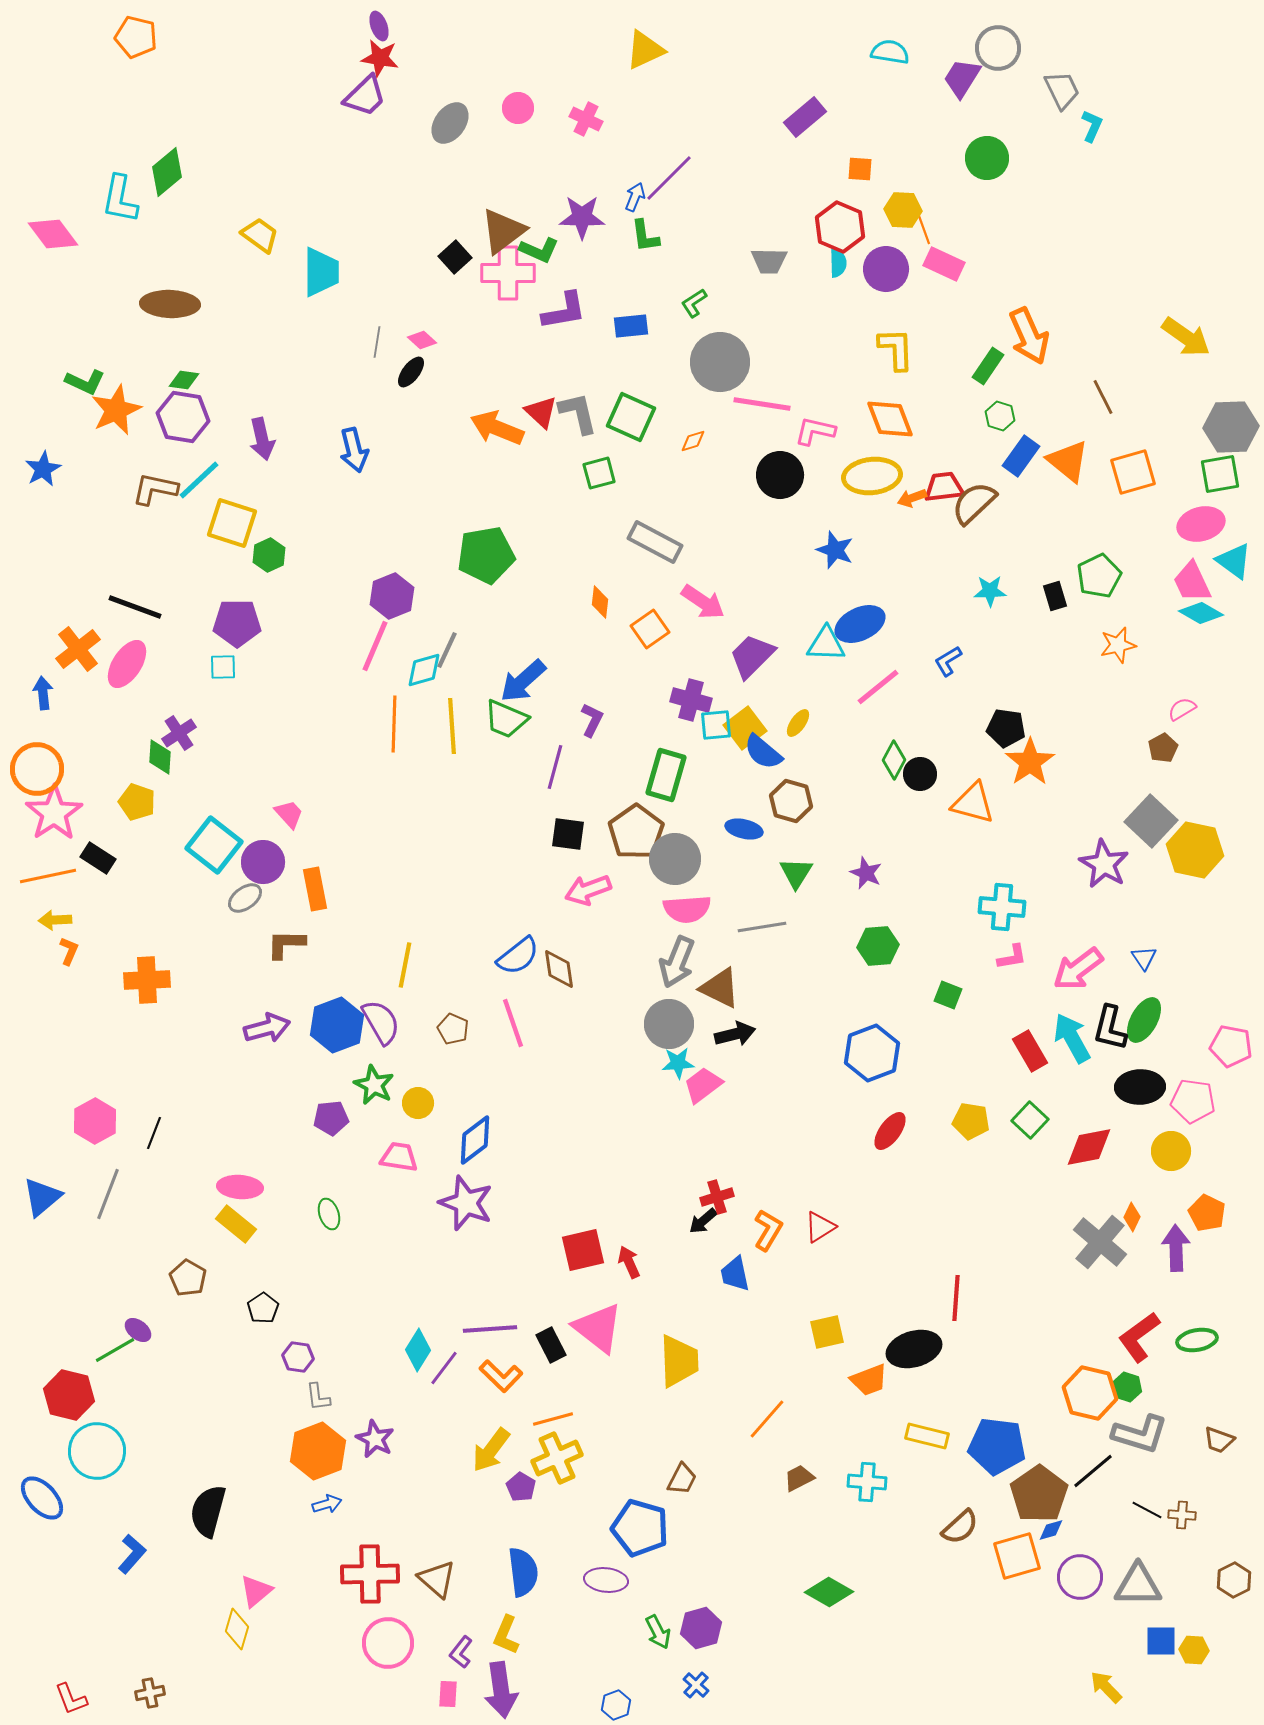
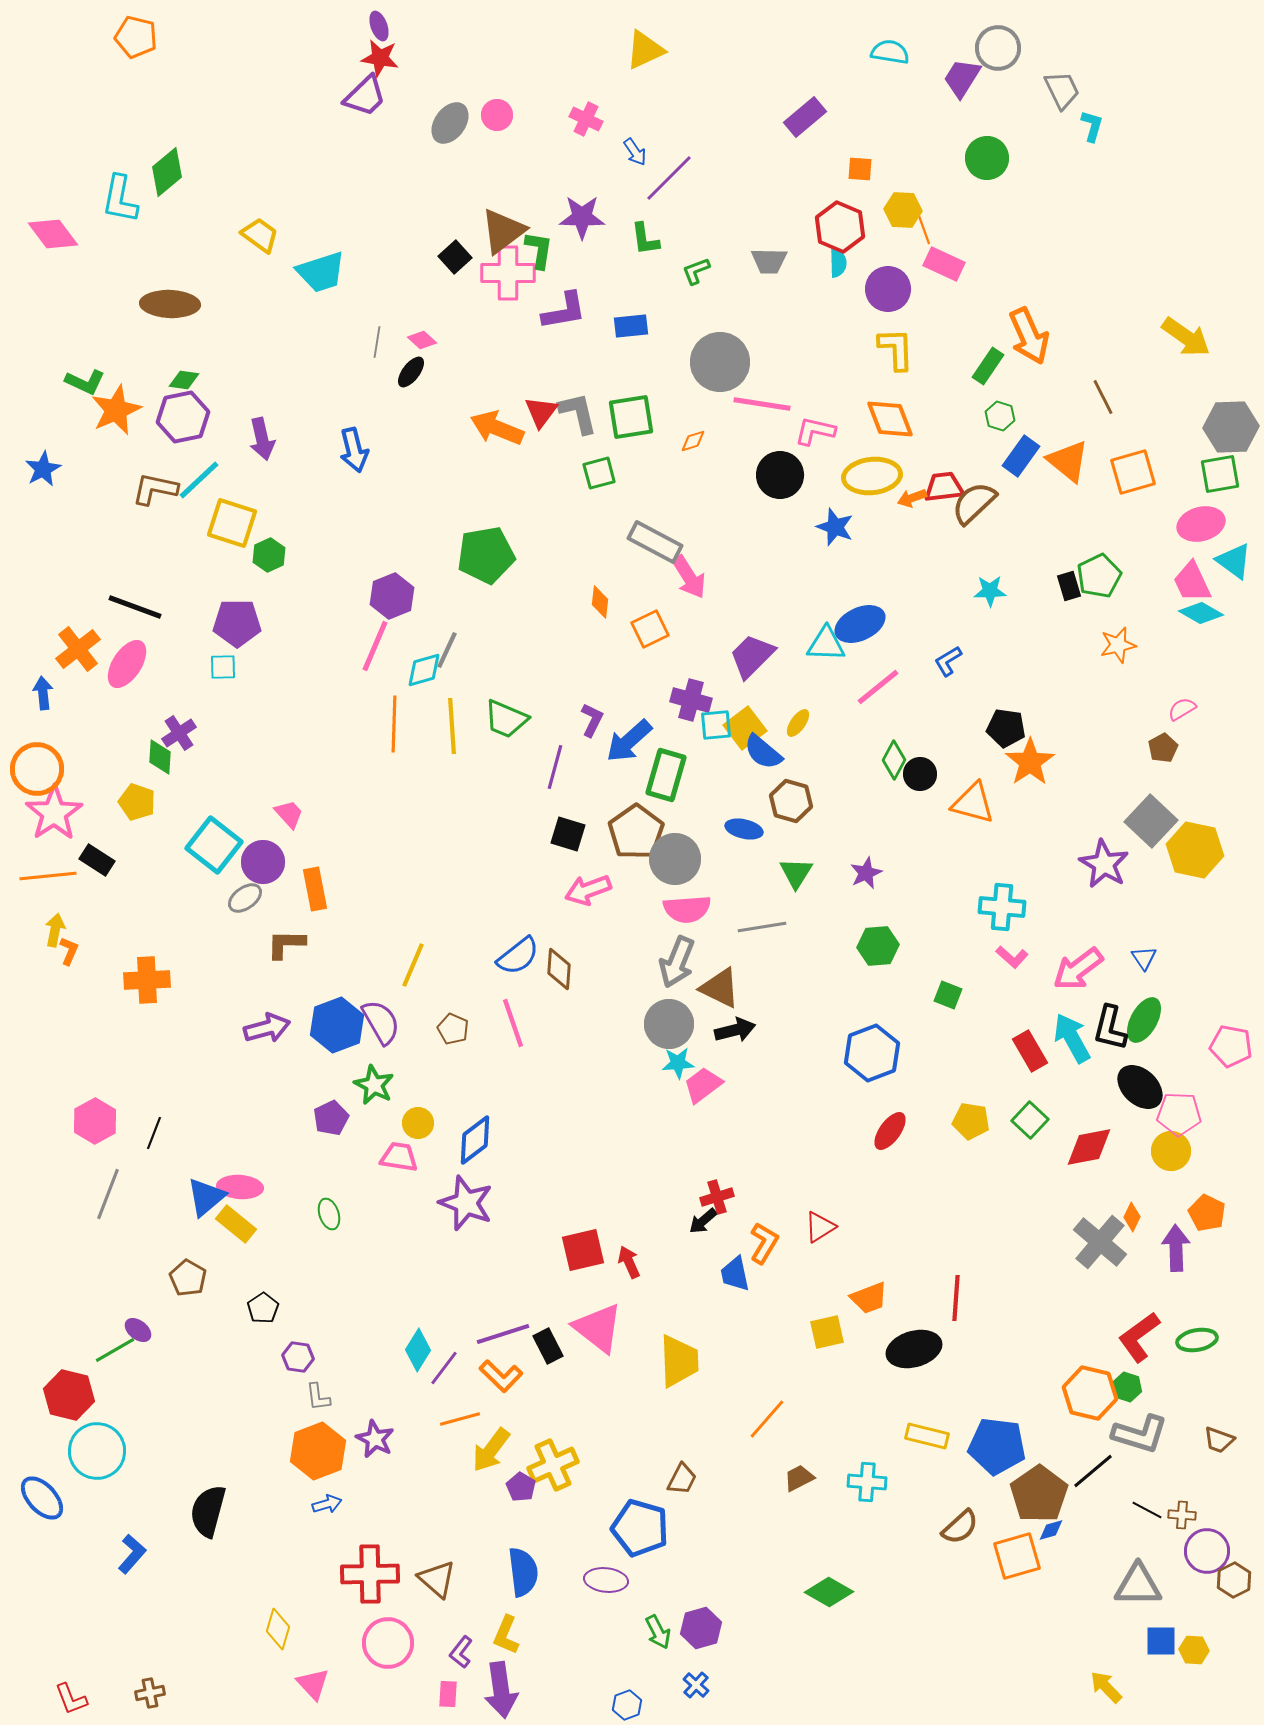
pink circle at (518, 108): moved 21 px left, 7 px down
cyan L-shape at (1092, 126): rotated 8 degrees counterclockwise
blue arrow at (635, 197): moved 45 px up; rotated 124 degrees clockwise
green L-shape at (645, 236): moved 3 px down
green L-shape at (539, 250): rotated 105 degrees counterclockwise
purple circle at (886, 269): moved 2 px right, 20 px down
cyan trapezoid at (321, 272): rotated 72 degrees clockwise
green L-shape at (694, 303): moved 2 px right, 32 px up; rotated 12 degrees clockwise
red triangle at (541, 412): rotated 24 degrees clockwise
purple hexagon at (183, 417): rotated 21 degrees counterclockwise
green square at (631, 417): rotated 33 degrees counterclockwise
blue star at (835, 550): moved 23 px up
black rectangle at (1055, 596): moved 14 px right, 10 px up
pink arrow at (703, 602): moved 14 px left, 25 px up; rotated 24 degrees clockwise
orange square at (650, 629): rotated 9 degrees clockwise
blue arrow at (523, 681): moved 106 px right, 60 px down
black square at (568, 834): rotated 9 degrees clockwise
black rectangle at (98, 858): moved 1 px left, 2 px down
purple star at (866, 873): rotated 24 degrees clockwise
orange line at (48, 876): rotated 6 degrees clockwise
yellow arrow at (55, 920): moved 10 px down; rotated 104 degrees clockwise
pink L-shape at (1012, 957): rotated 52 degrees clockwise
yellow line at (405, 965): moved 8 px right; rotated 12 degrees clockwise
brown diamond at (559, 969): rotated 12 degrees clockwise
black arrow at (735, 1034): moved 4 px up
black ellipse at (1140, 1087): rotated 45 degrees clockwise
pink pentagon at (1193, 1101): moved 14 px left, 13 px down; rotated 6 degrees counterclockwise
yellow circle at (418, 1103): moved 20 px down
purple pentagon at (331, 1118): rotated 20 degrees counterclockwise
blue triangle at (42, 1197): moved 164 px right
orange L-shape at (768, 1230): moved 4 px left, 13 px down
purple line at (490, 1329): moved 13 px right, 5 px down; rotated 14 degrees counterclockwise
black rectangle at (551, 1345): moved 3 px left, 1 px down
orange trapezoid at (869, 1380): moved 82 px up
orange line at (553, 1419): moved 93 px left
yellow cross at (557, 1458): moved 4 px left, 7 px down
purple circle at (1080, 1577): moved 127 px right, 26 px up
pink triangle at (256, 1591): moved 57 px right, 93 px down; rotated 33 degrees counterclockwise
yellow diamond at (237, 1629): moved 41 px right
blue hexagon at (616, 1705): moved 11 px right
